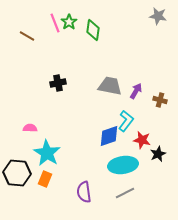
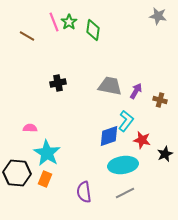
pink line: moved 1 px left, 1 px up
black star: moved 7 px right
